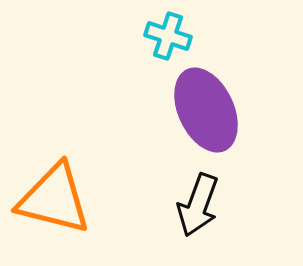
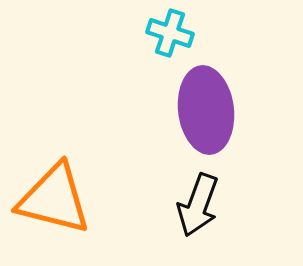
cyan cross: moved 2 px right, 3 px up
purple ellipse: rotated 18 degrees clockwise
